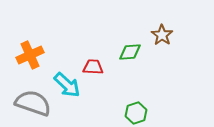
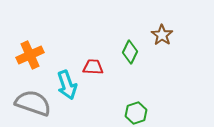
green diamond: rotated 60 degrees counterclockwise
cyan arrow: rotated 28 degrees clockwise
